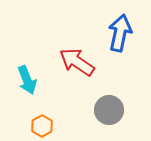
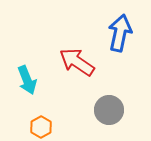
orange hexagon: moved 1 px left, 1 px down
